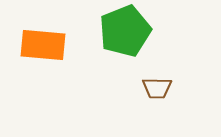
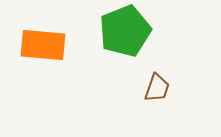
brown trapezoid: rotated 72 degrees counterclockwise
